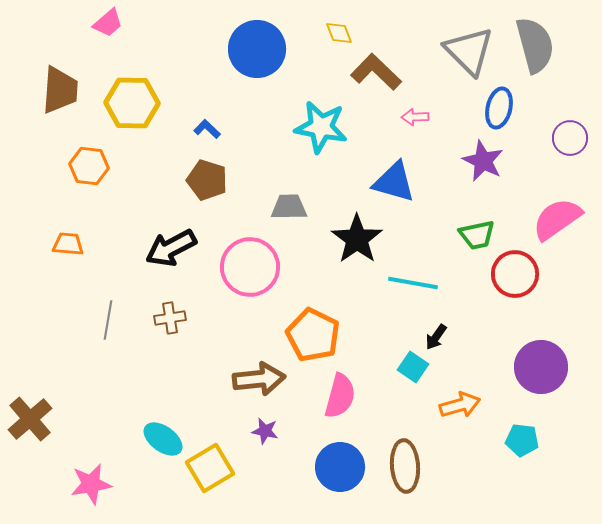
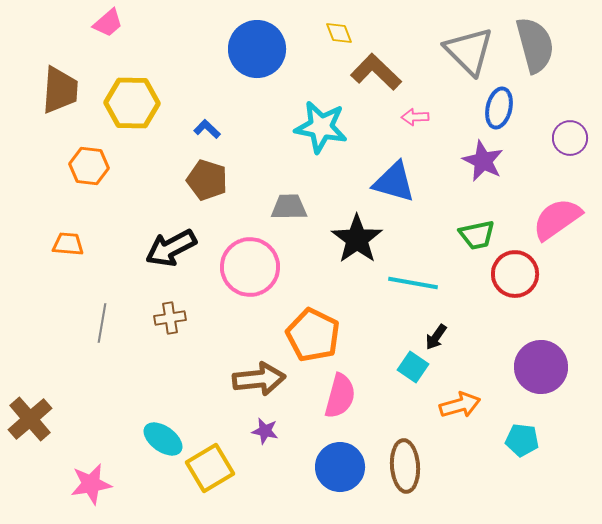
gray line at (108, 320): moved 6 px left, 3 px down
